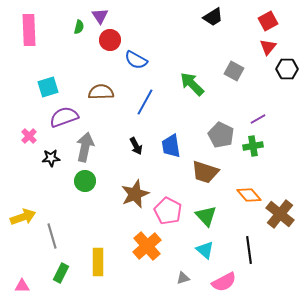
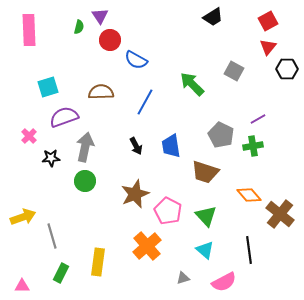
yellow rectangle: rotated 8 degrees clockwise
